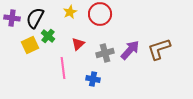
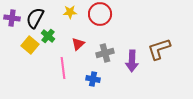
yellow star: rotated 24 degrees clockwise
yellow square: rotated 24 degrees counterclockwise
purple arrow: moved 2 px right, 11 px down; rotated 140 degrees clockwise
